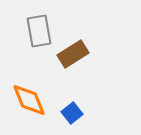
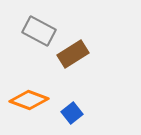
gray rectangle: rotated 52 degrees counterclockwise
orange diamond: rotated 48 degrees counterclockwise
